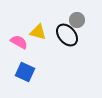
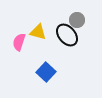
pink semicircle: rotated 102 degrees counterclockwise
blue square: moved 21 px right; rotated 18 degrees clockwise
